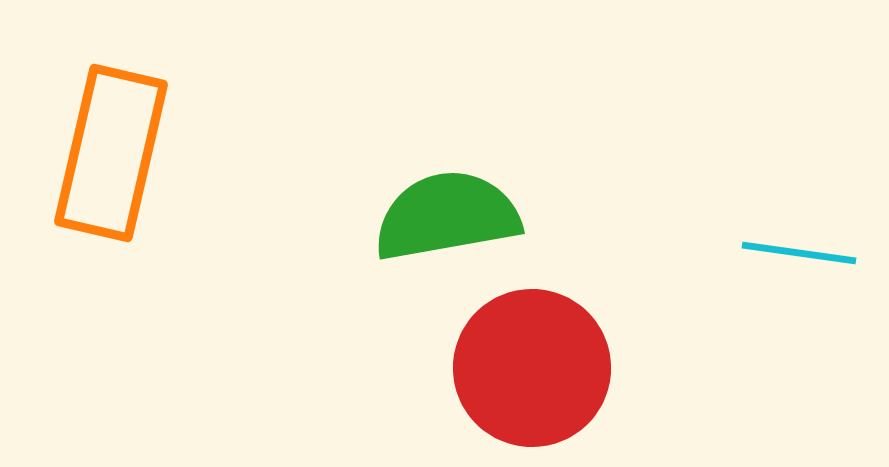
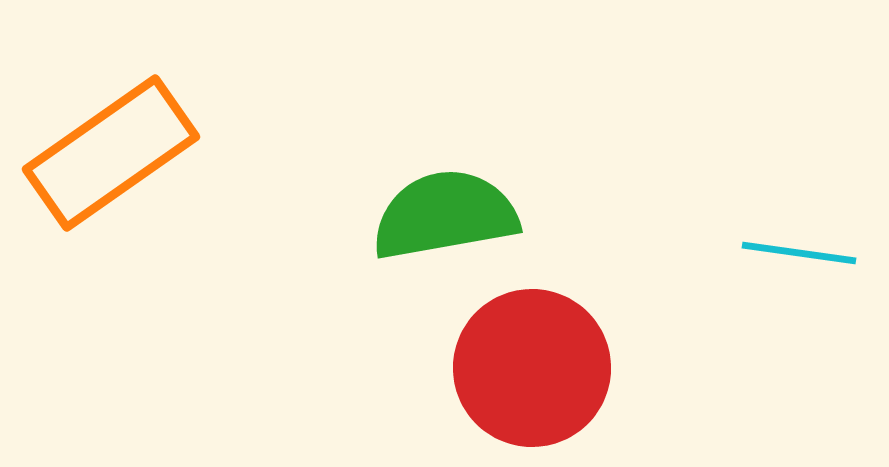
orange rectangle: rotated 42 degrees clockwise
green semicircle: moved 2 px left, 1 px up
